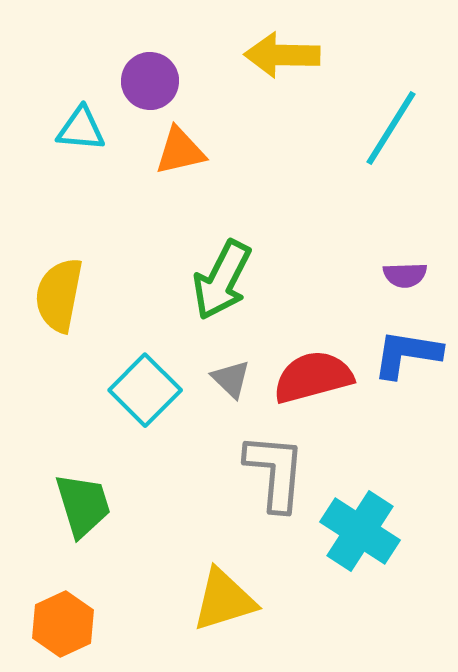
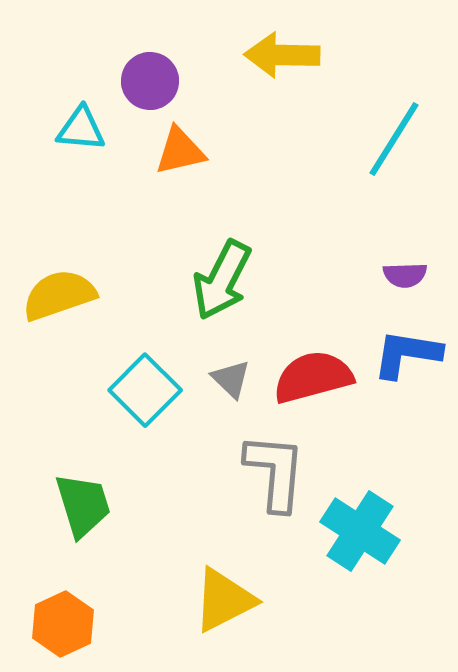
cyan line: moved 3 px right, 11 px down
yellow semicircle: rotated 60 degrees clockwise
yellow triangle: rotated 10 degrees counterclockwise
